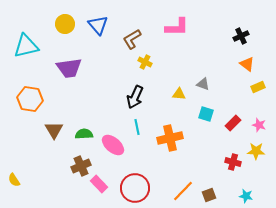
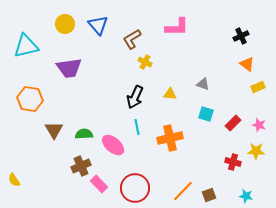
yellow triangle: moved 9 px left
